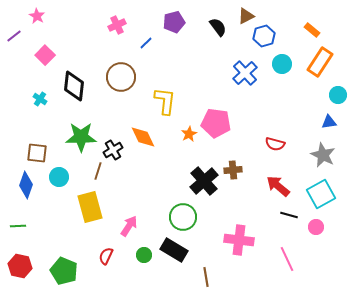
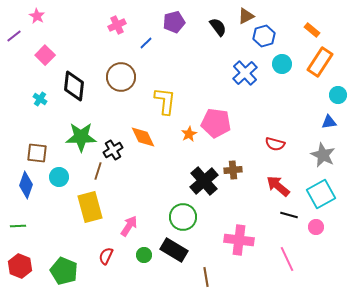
red hexagon at (20, 266): rotated 10 degrees clockwise
